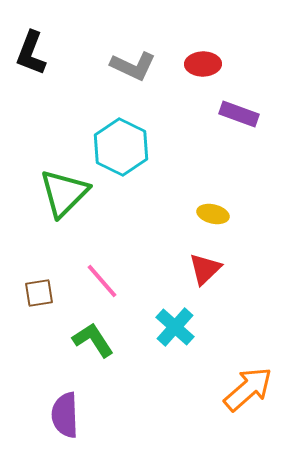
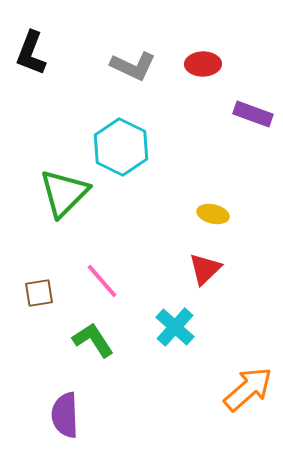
purple rectangle: moved 14 px right
